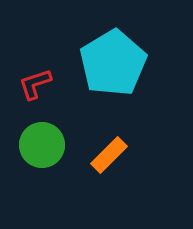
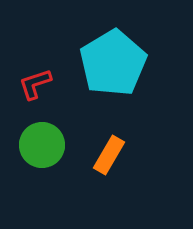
orange rectangle: rotated 15 degrees counterclockwise
